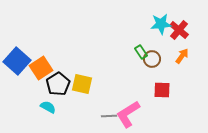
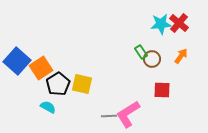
red cross: moved 7 px up
orange arrow: moved 1 px left
